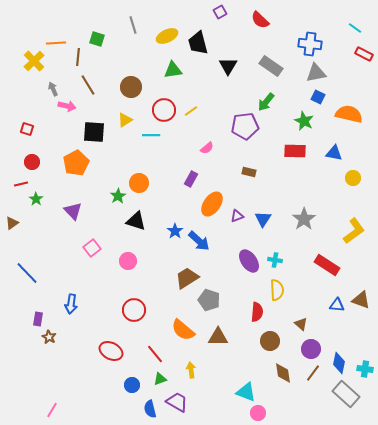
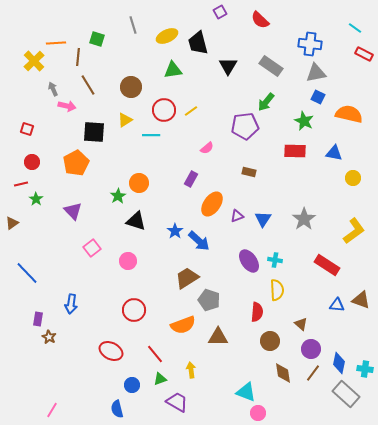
orange semicircle at (183, 330): moved 5 px up; rotated 60 degrees counterclockwise
blue semicircle at (150, 409): moved 33 px left
